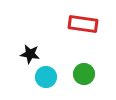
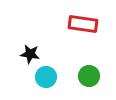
green circle: moved 5 px right, 2 px down
